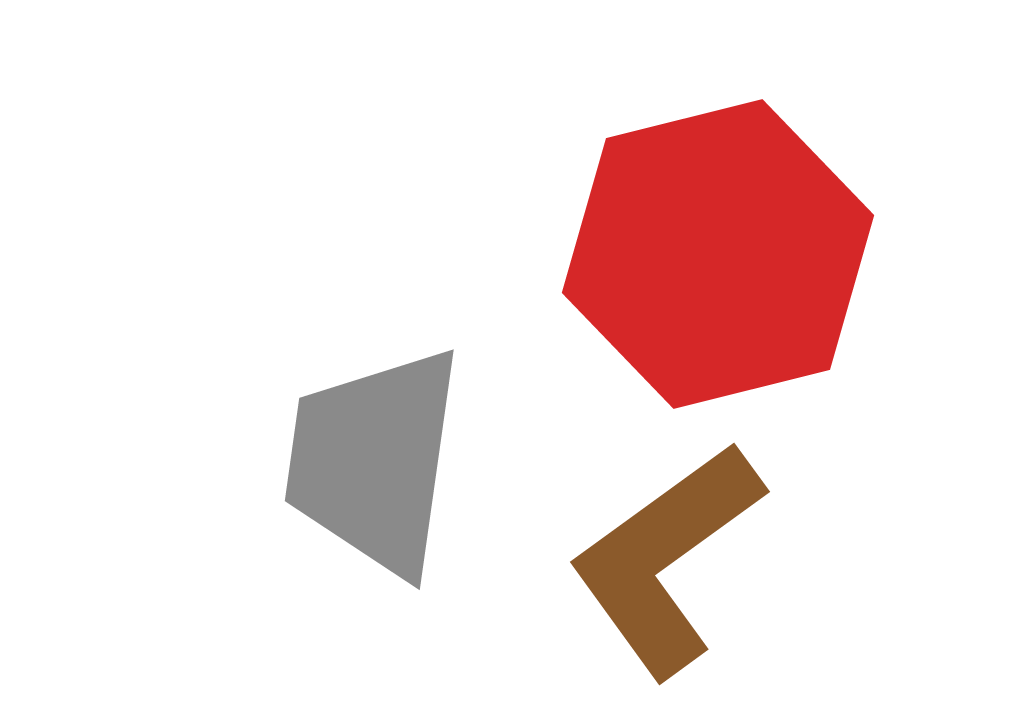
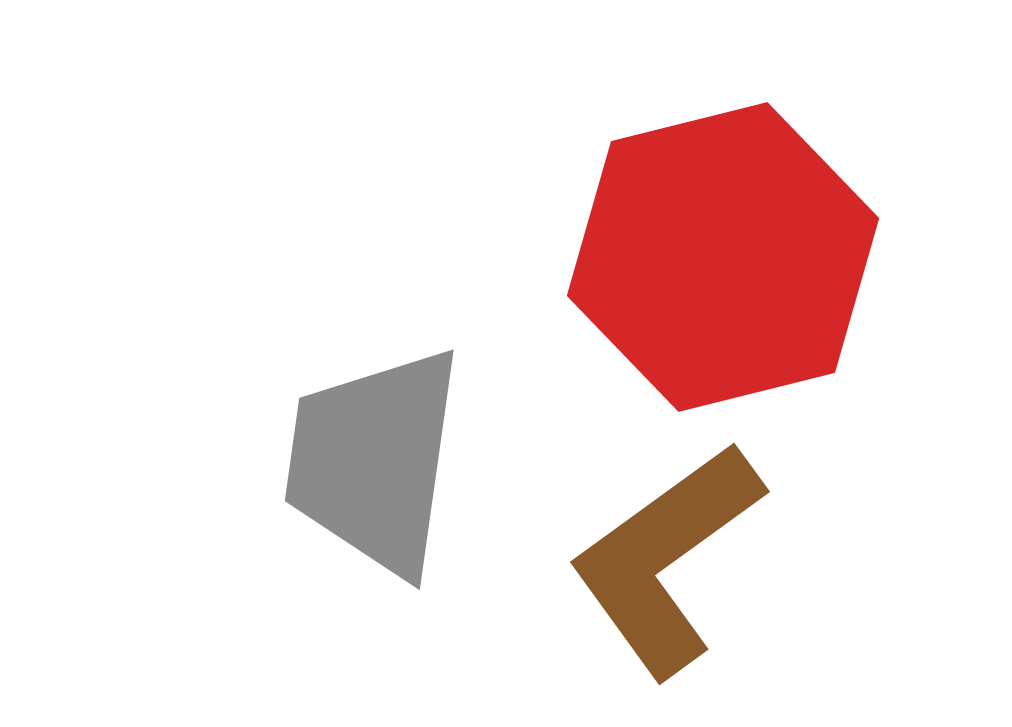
red hexagon: moved 5 px right, 3 px down
